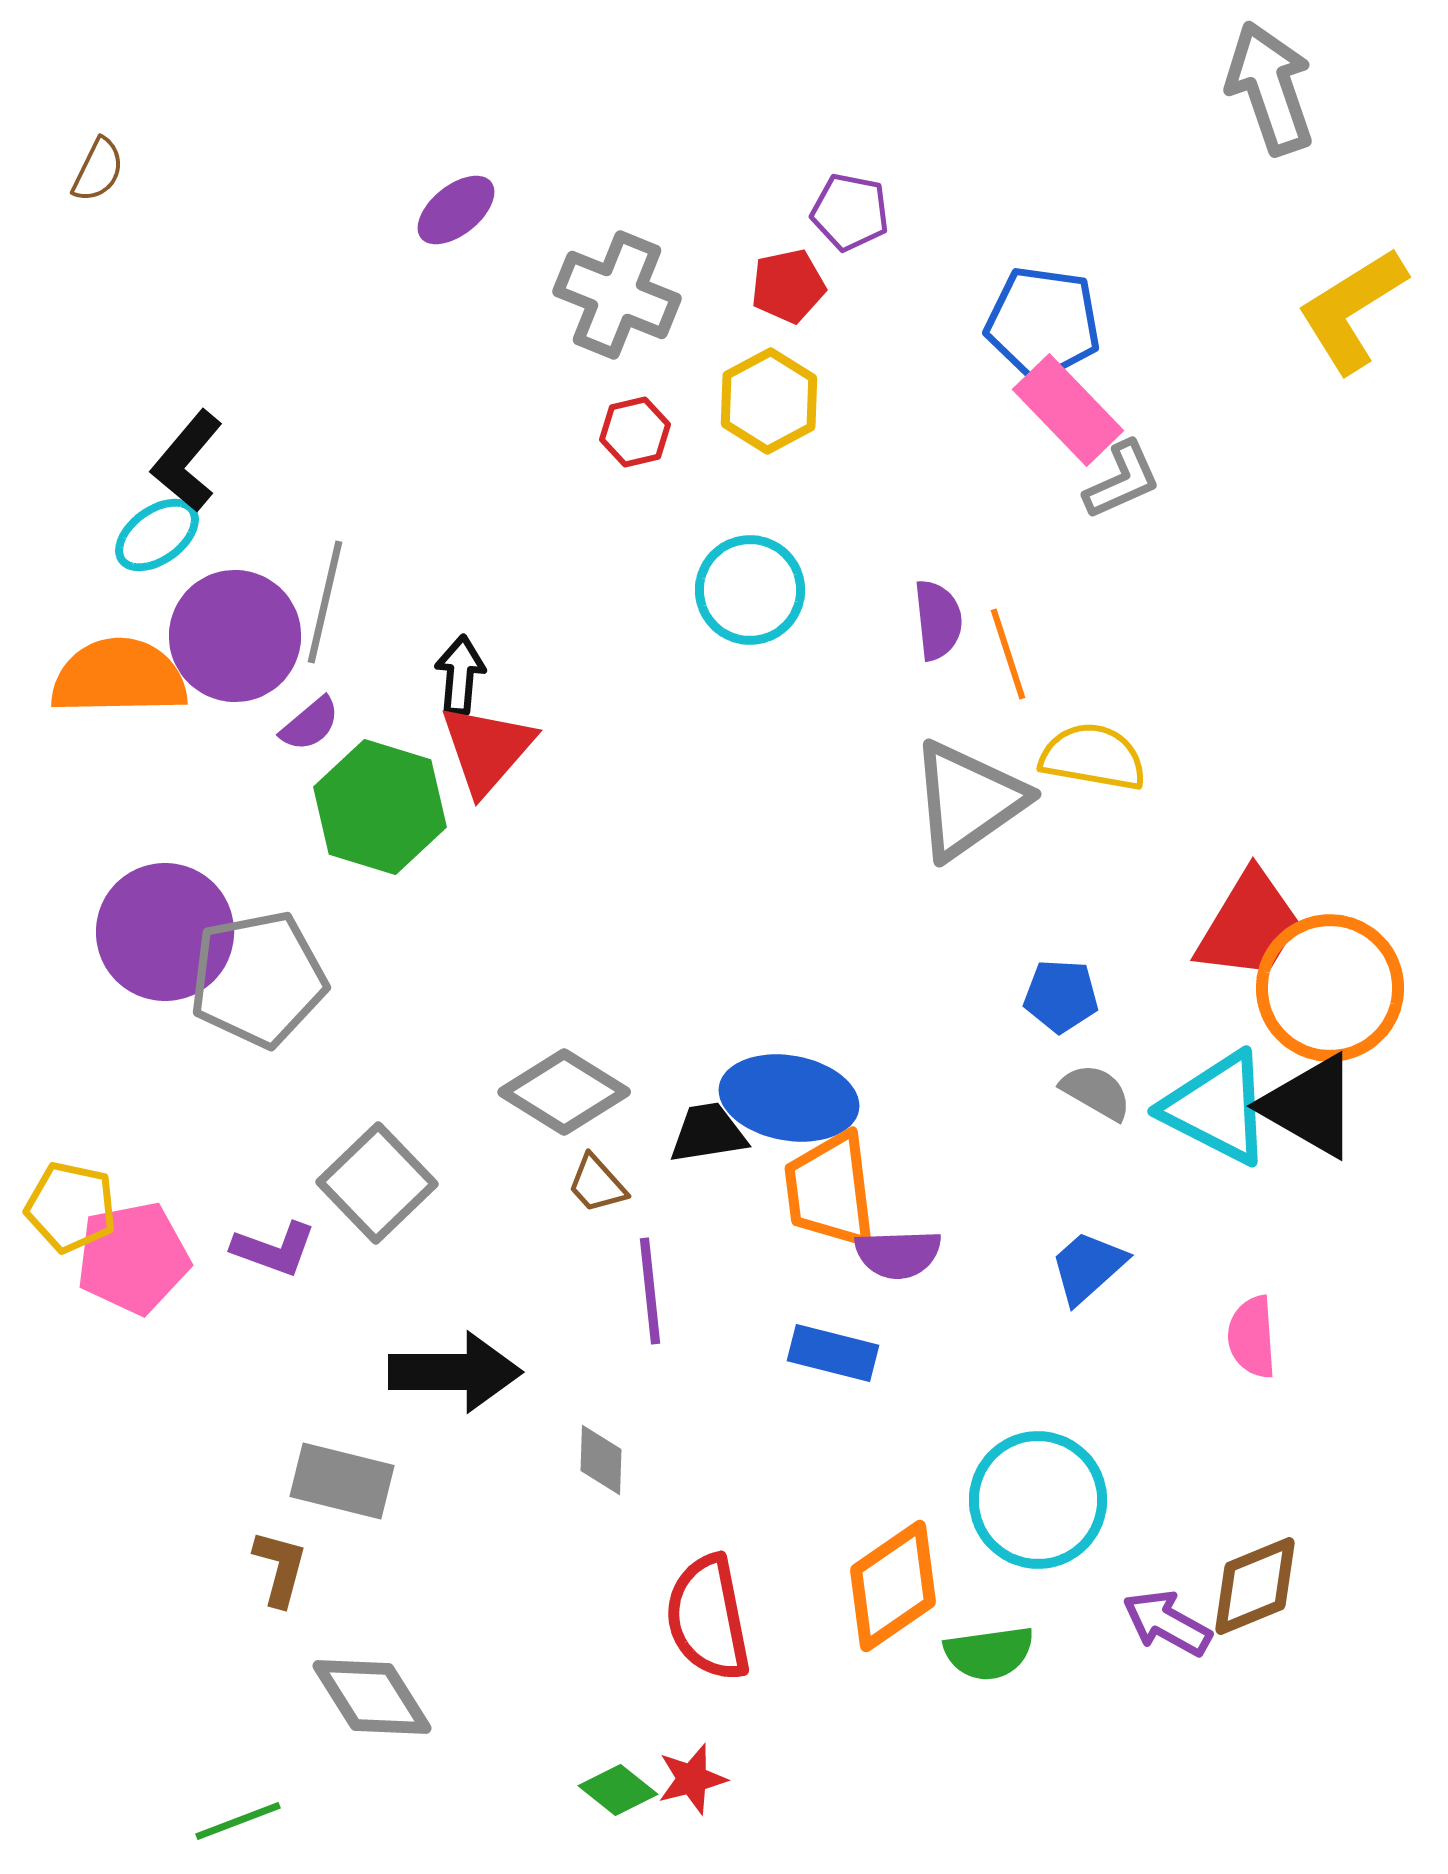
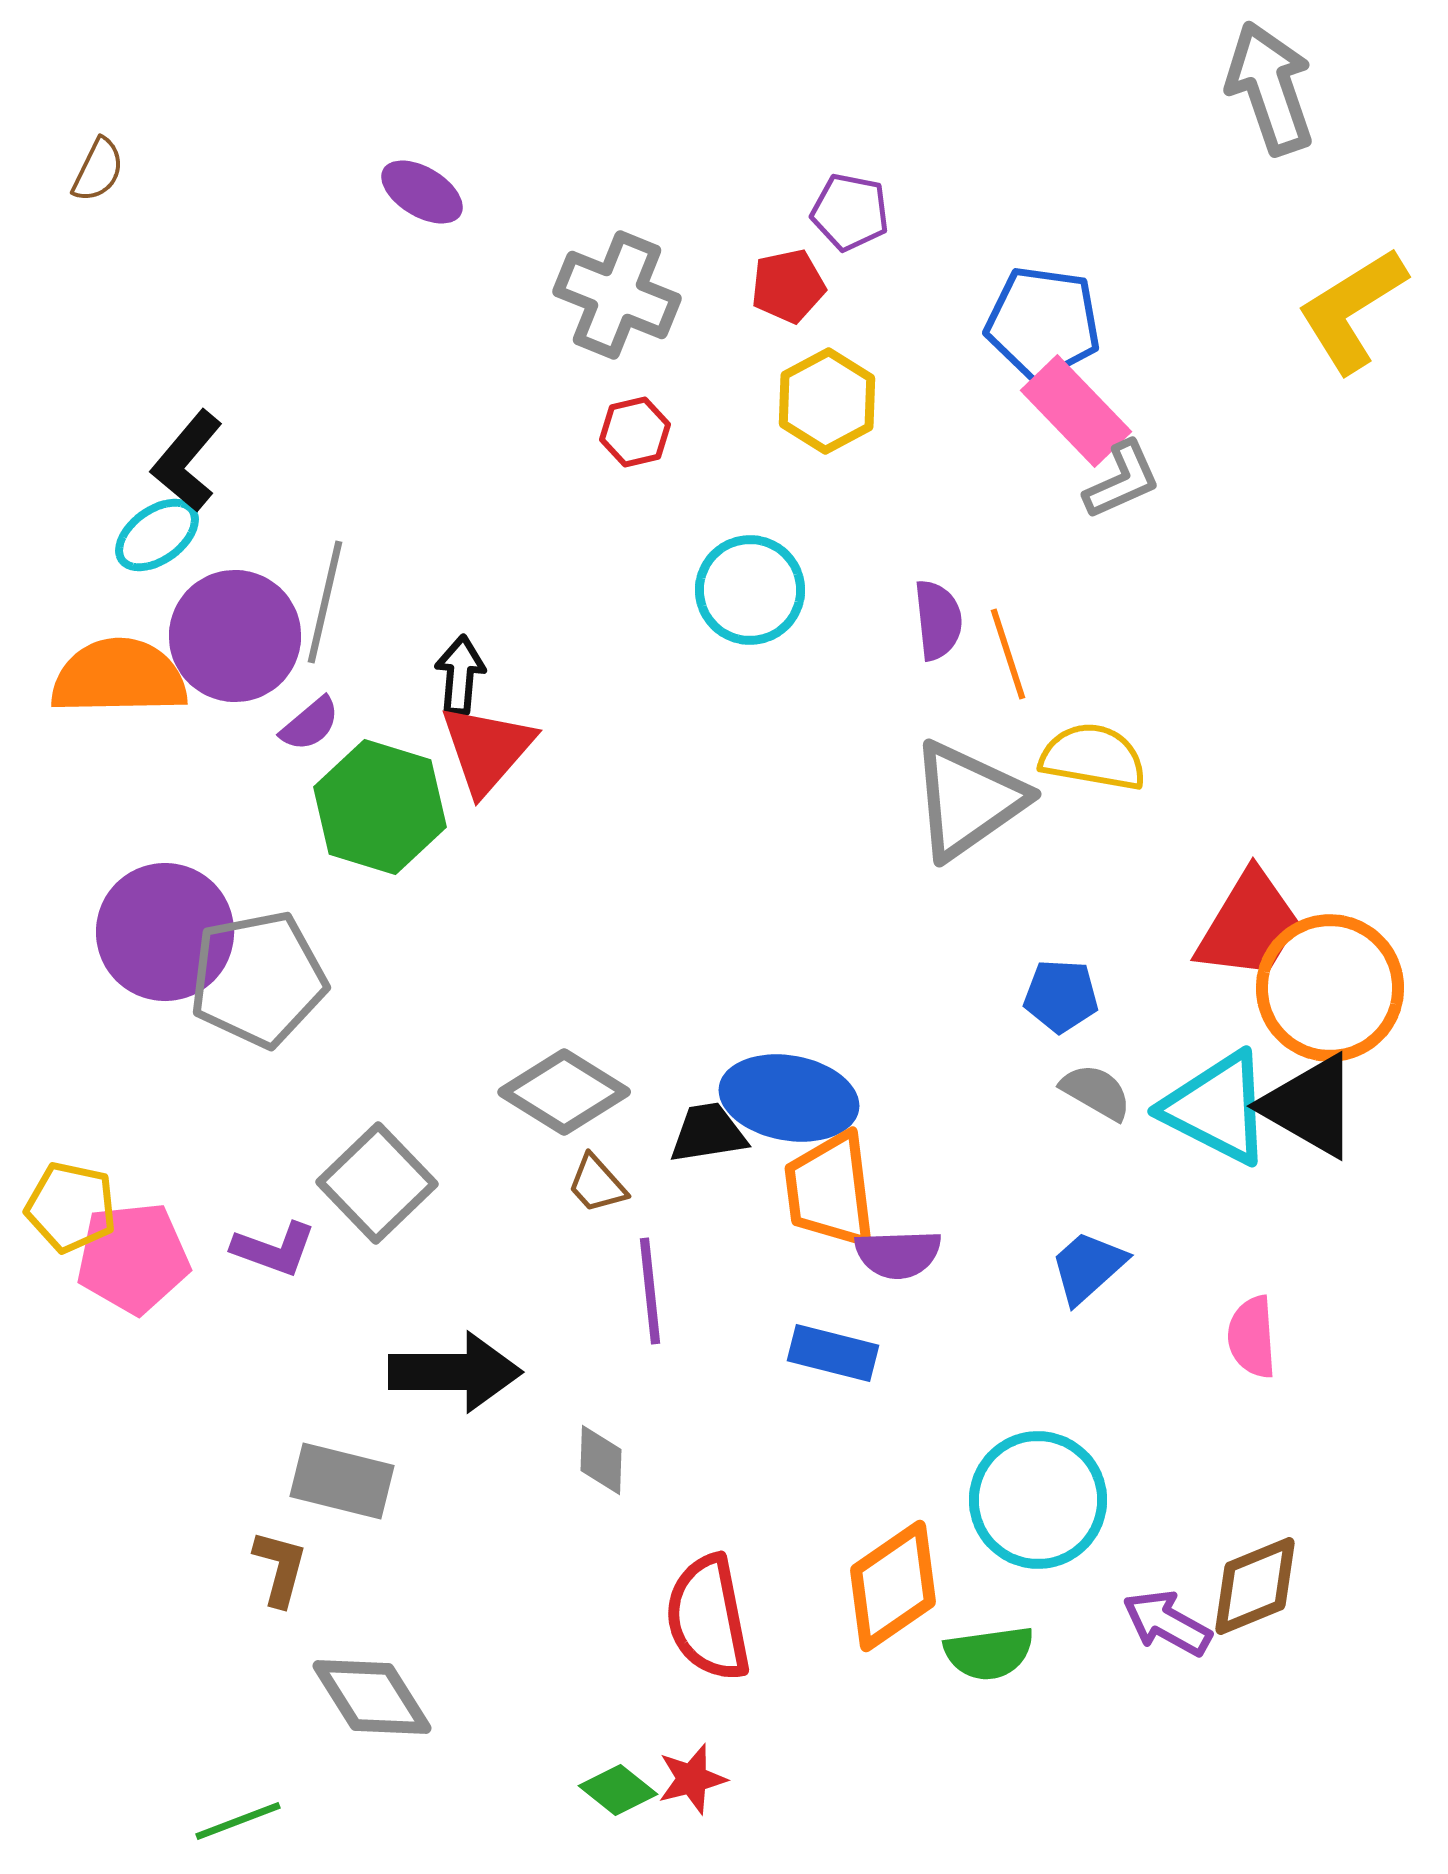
purple ellipse at (456, 210): moved 34 px left, 18 px up; rotated 70 degrees clockwise
yellow hexagon at (769, 401): moved 58 px right
pink rectangle at (1068, 410): moved 8 px right, 1 px down
pink pentagon at (133, 1258): rotated 5 degrees clockwise
